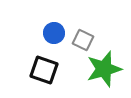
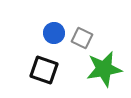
gray square: moved 1 px left, 2 px up
green star: rotated 6 degrees clockwise
